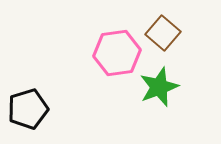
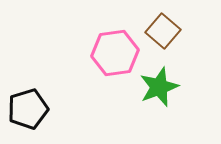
brown square: moved 2 px up
pink hexagon: moved 2 px left
